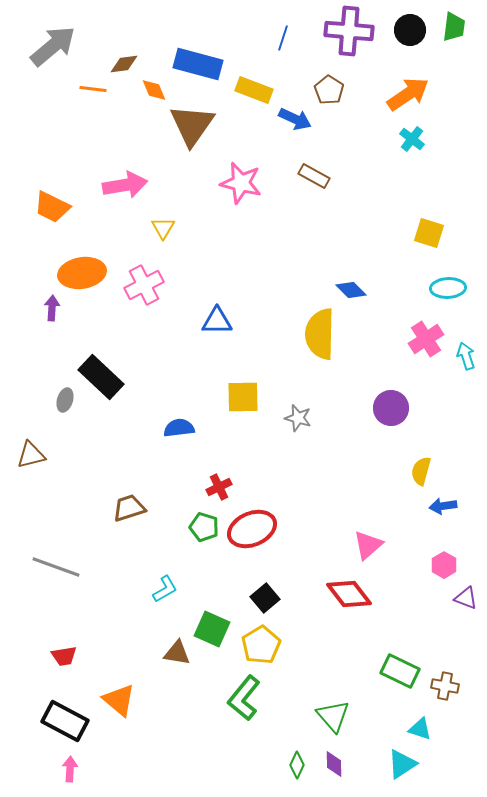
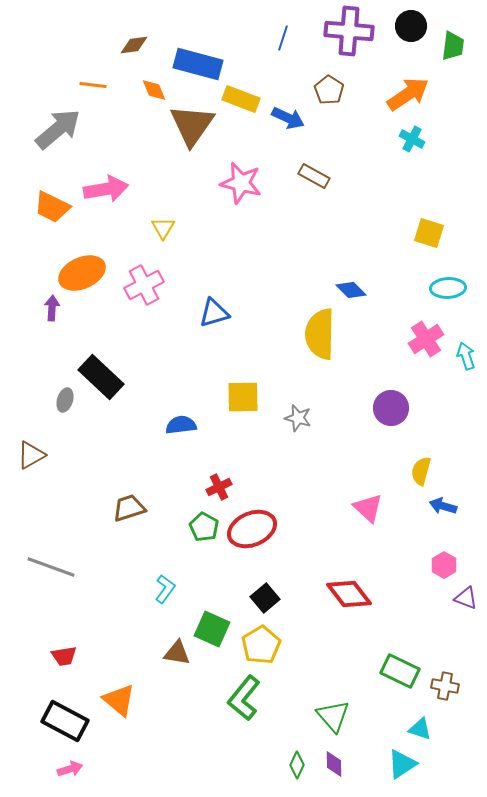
green trapezoid at (454, 27): moved 1 px left, 19 px down
black circle at (410, 30): moved 1 px right, 4 px up
gray arrow at (53, 46): moved 5 px right, 83 px down
brown diamond at (124, 64): moved 10 px right, 19 px up
orange line at (93, 89): moved 4 px up
yellow rectangle at (254, 90): moved 13 px left, 9 px down
blue arrow at (295, 119): moved 7 px left, 1 px up
cyan cross at (412, 139): rotated 10 degrees counterclockwise
pink arrow at (125, 185): moved 19 px left, 4 px down
orange ellipse at (82, 273): rotated 15 degrees counterclockwise
blue triangle at (217, 321): moved 3 px left, 8 px up; rotated 16 degrees counterclockwise
blue semicircle at (179, 428): moved 2 px right, 3 px up
brown triangle at (31, 455): rotated 16 degrees counterclockwise
blue arrow at (443, 506): rotated 24 degrees clockwise
green pentagon at (204, 527): rotated 12 degrees clockwise
pink triangle at (368, 545): moved 37 px up; rotated 36 degrees counterclockwise
gray line at (56, 567): moved 5 px left
cyan L-shape at (165, 589): rotated 24 degrees counterclockwise
pink arrow at (70, 769): rotated 70 degrees clockwise
